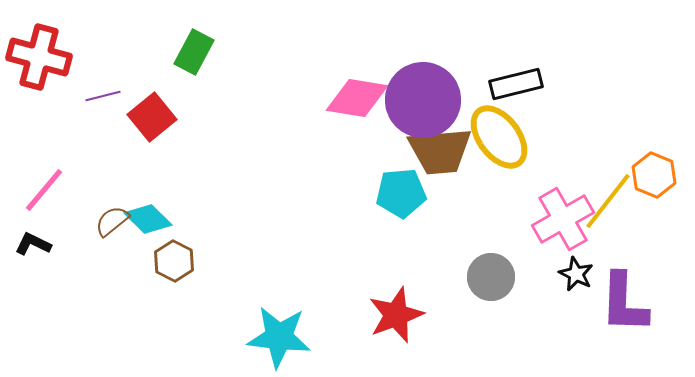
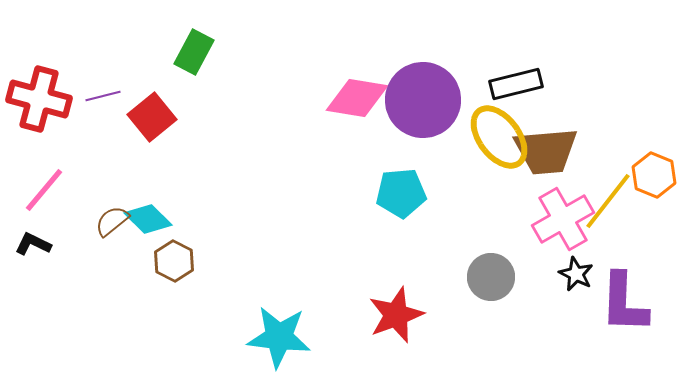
red cross: moved 42 px down
brown trapezoid: moved 106 px right
